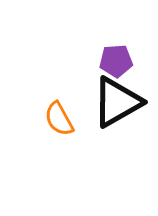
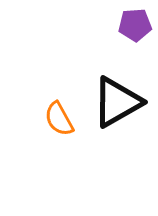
purple pentagon: moved 19 px right, 36 px up
